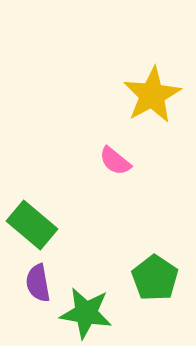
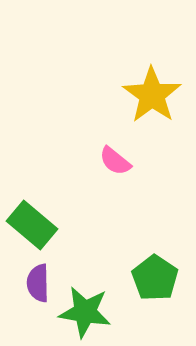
yellow star: rotated 8 degrees counterclockwise
purple semicircle: rotated 9 degrees clockwise
green star: moved 1 px left, 1 px up
